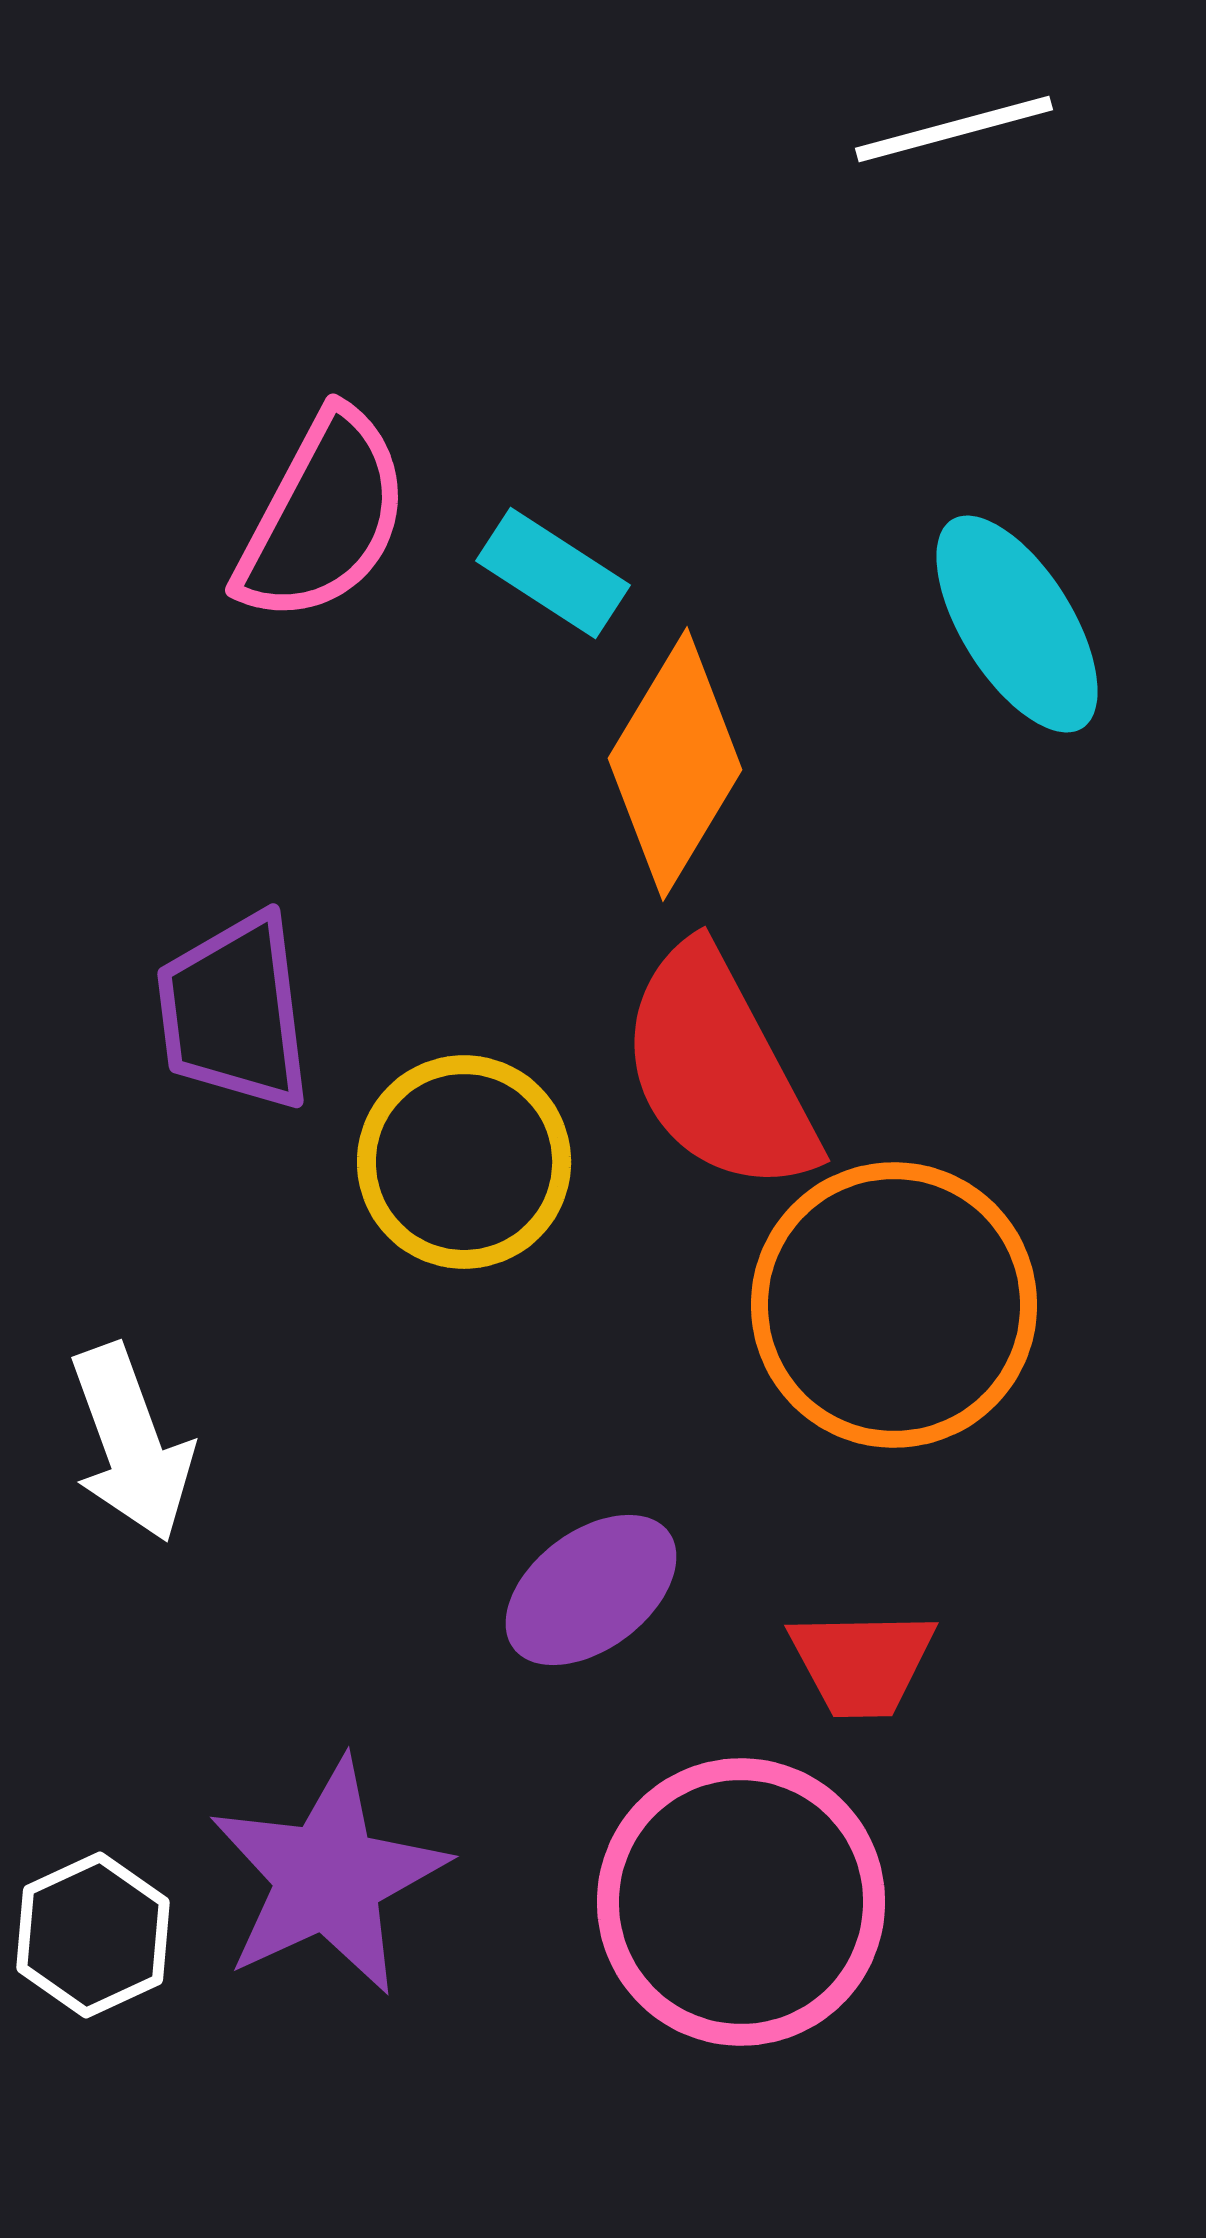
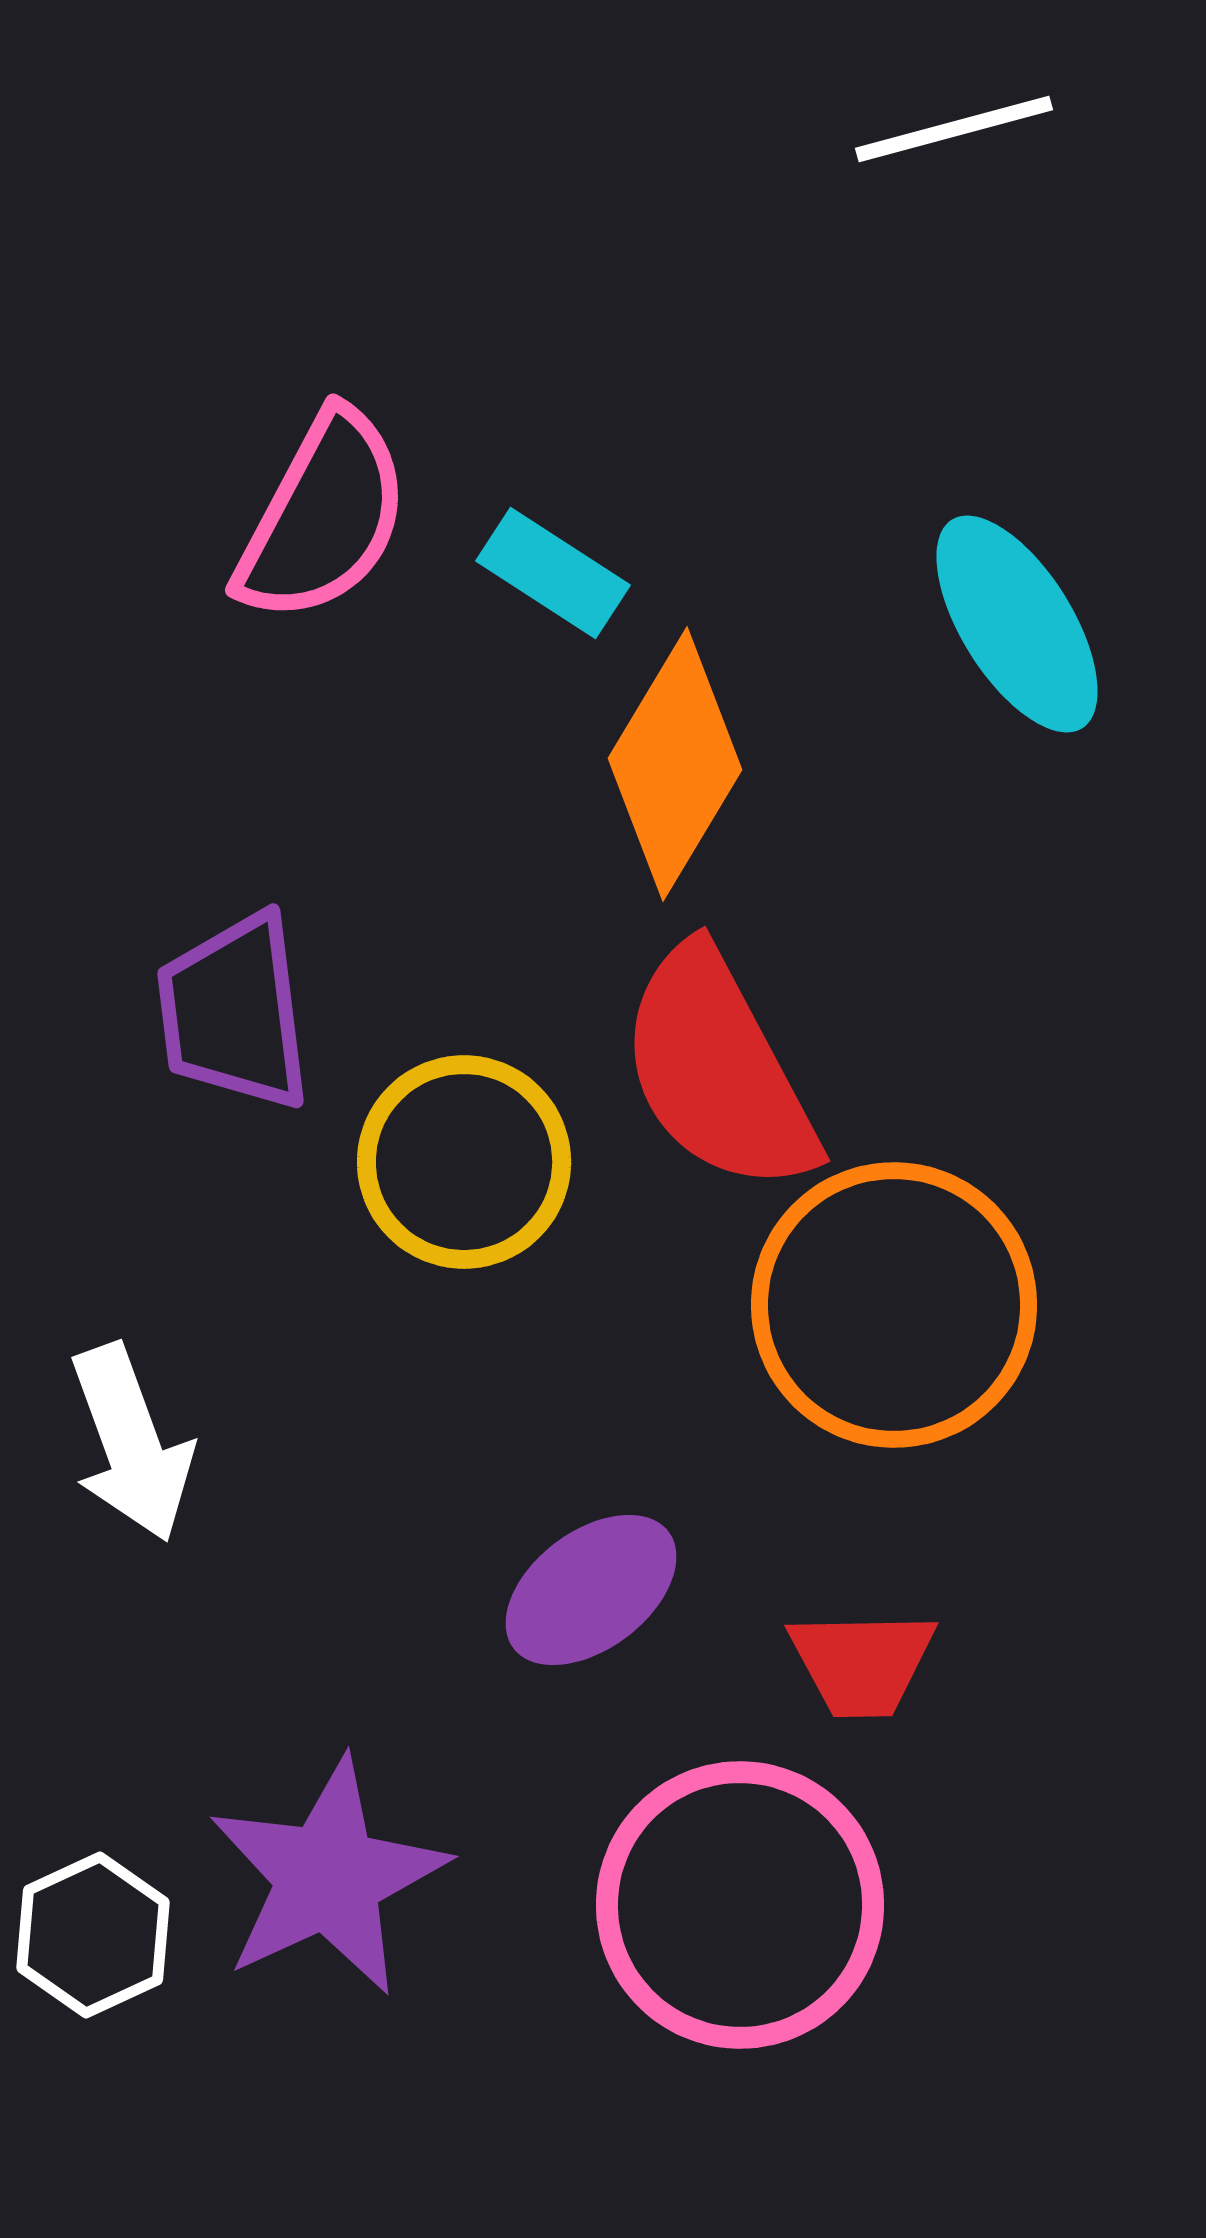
pink circle: moved 1 px left, 3 px down
